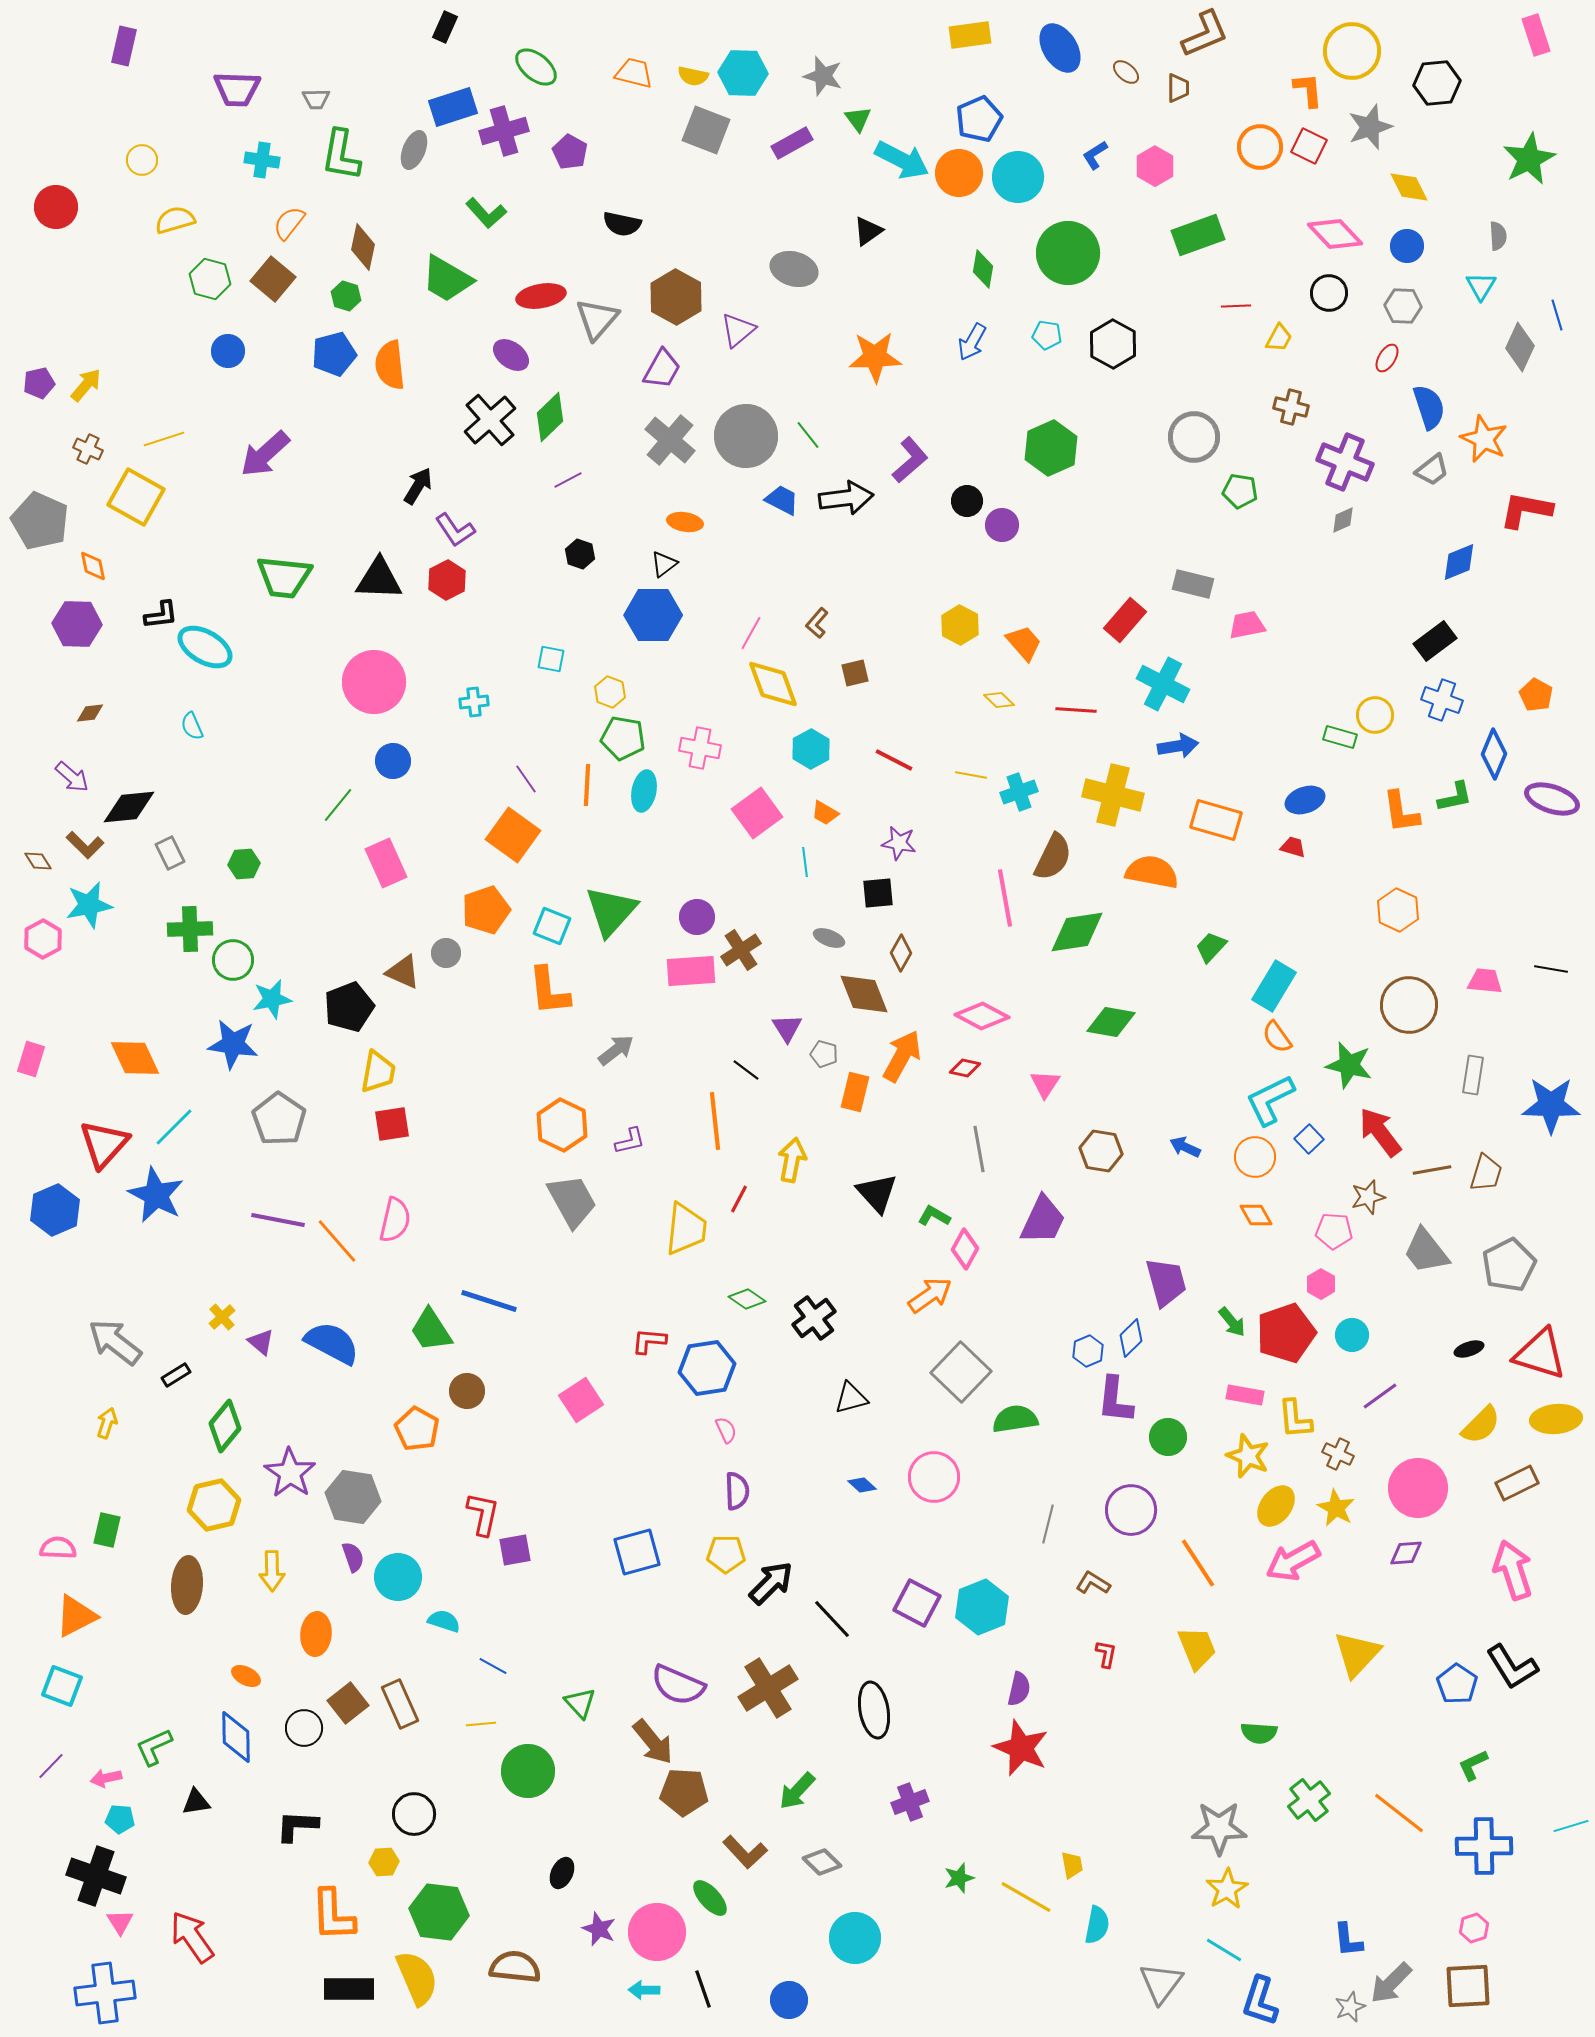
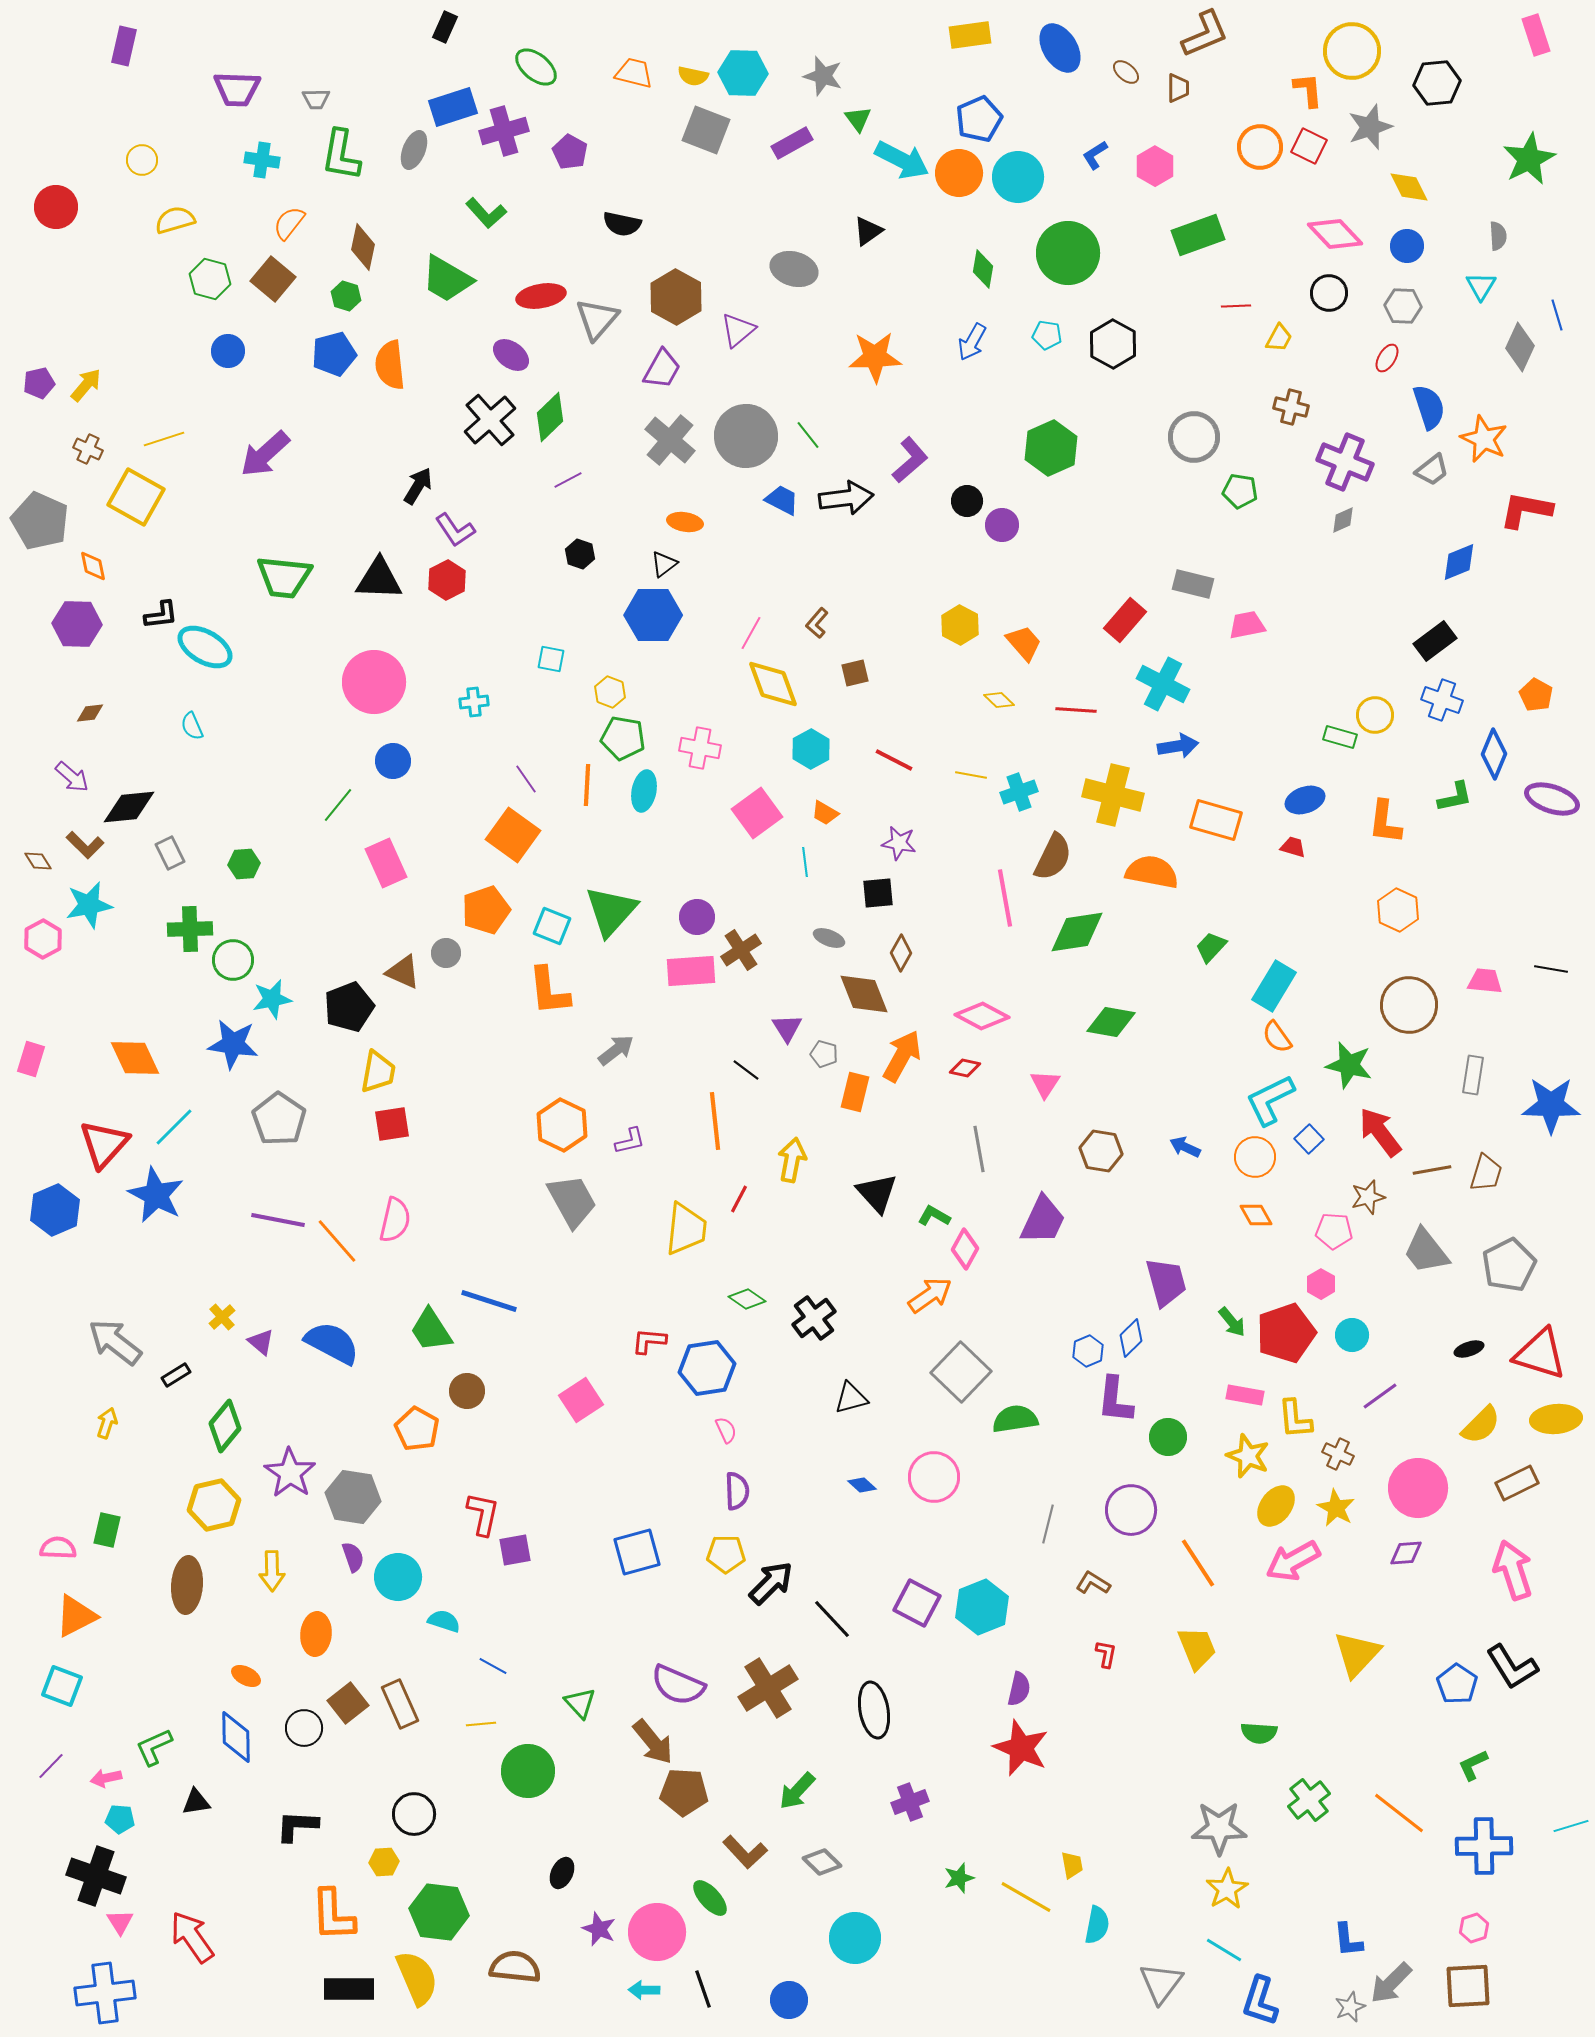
orange L-shape at (1401, 812): moved 16 px left, 10 px down; rotated 15 degrees clockwise
